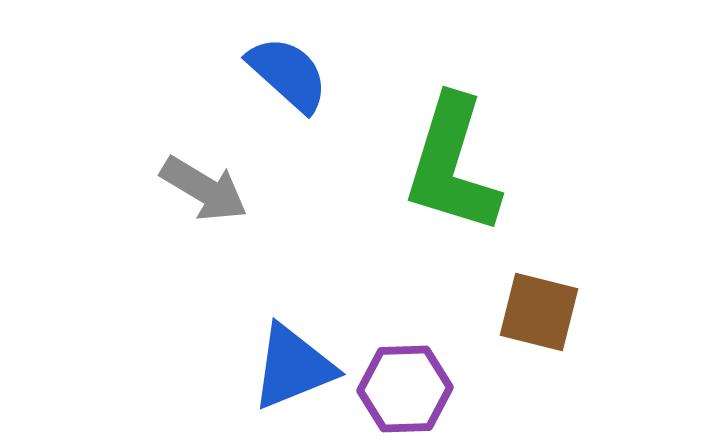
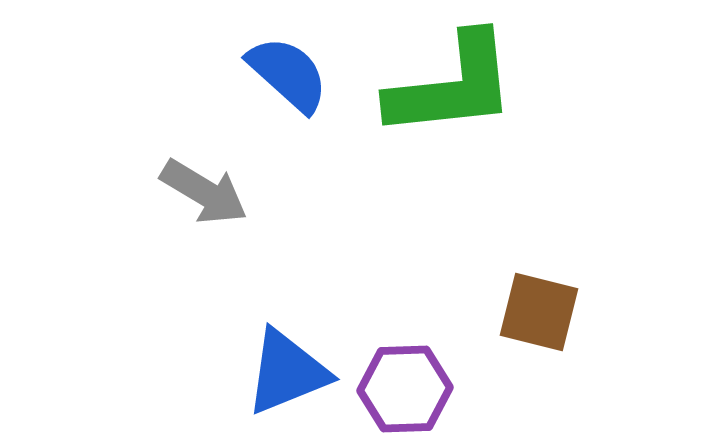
green L-shape: moved 79 px up; rotated 113 degrees counterclockwise
gray arrow: moved 3 px down
blue triangle: moved 6 px left, 5 px down
